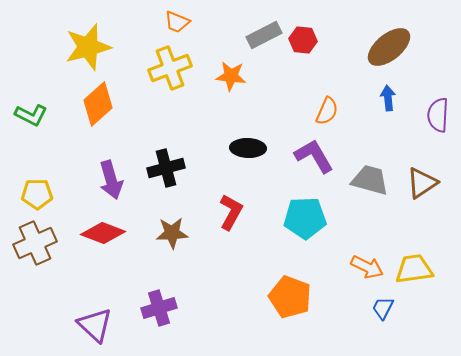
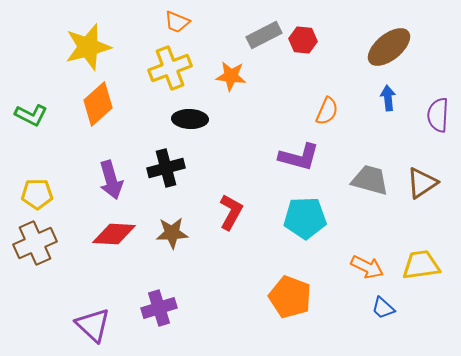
black ellipse: moved 58 px left, 29 px up
purple L-shape: moved 15 px left, 1 px down; rotated 135 degrees clockwise
red diamond: moved 11 px right, 1 px down; rotated 18 degrees counterclockwise
yellow trapezoid: moved 7 px right, 4 px up
blue trapezoid: rotated 75 degrees counterclockwise
purple triangle: moved 2 px left
